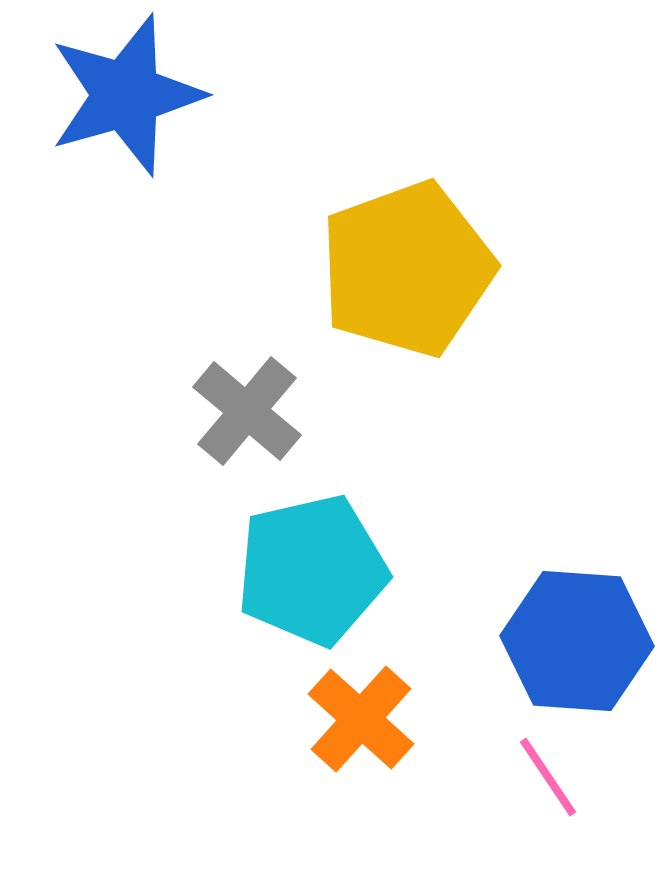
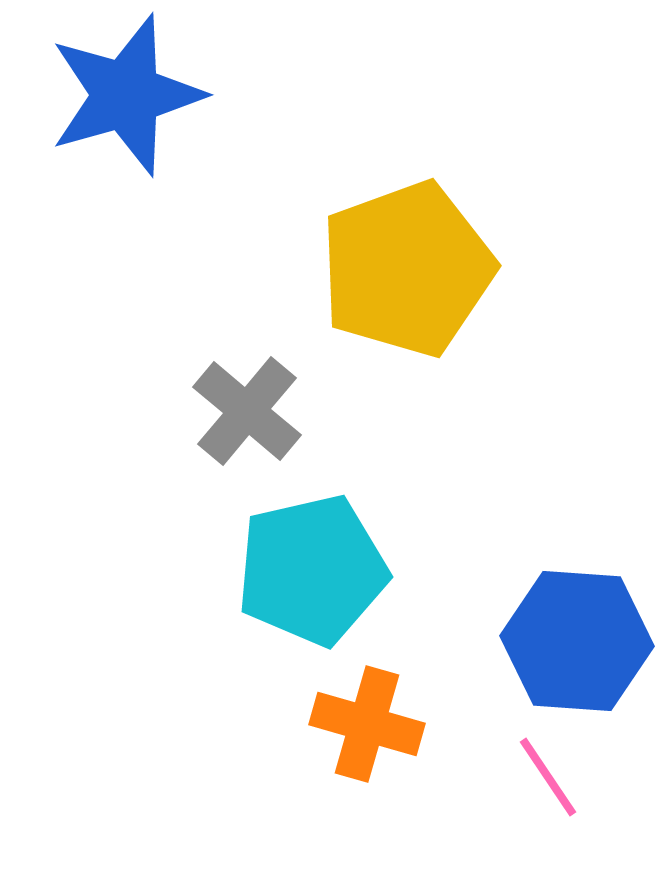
orange cross: moved 6 px right, 5 px down; rotated 26 degrees counterclockwise
